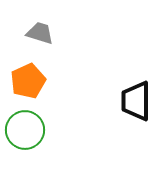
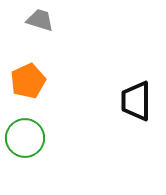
gray trapezoid: moved 13 px up
green circle: moved 8 px down
